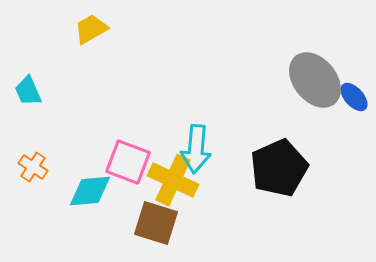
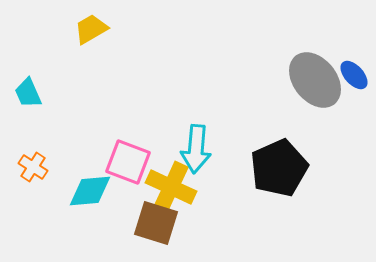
cyan trapezoid: moved 2 px down
blue ellipse: moved 22 px up
yellow cross: moved 2 px left, 7 px down
